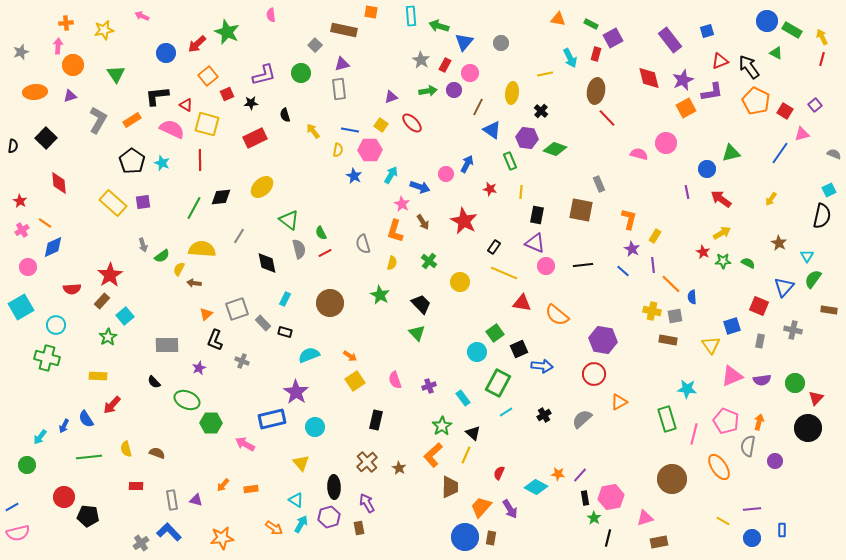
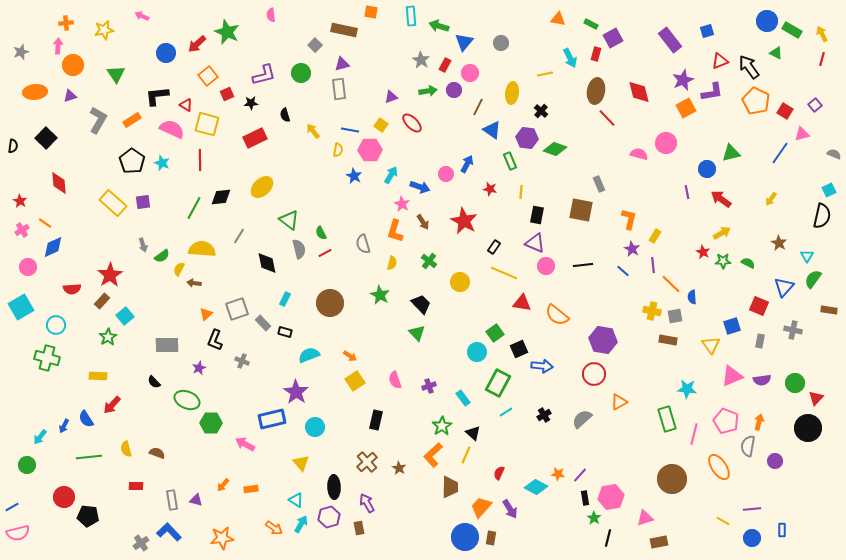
yellow arrow at (822, 37): moved 3 px up
red diamond at (649, 78): moved 10 px left, 14 px down
